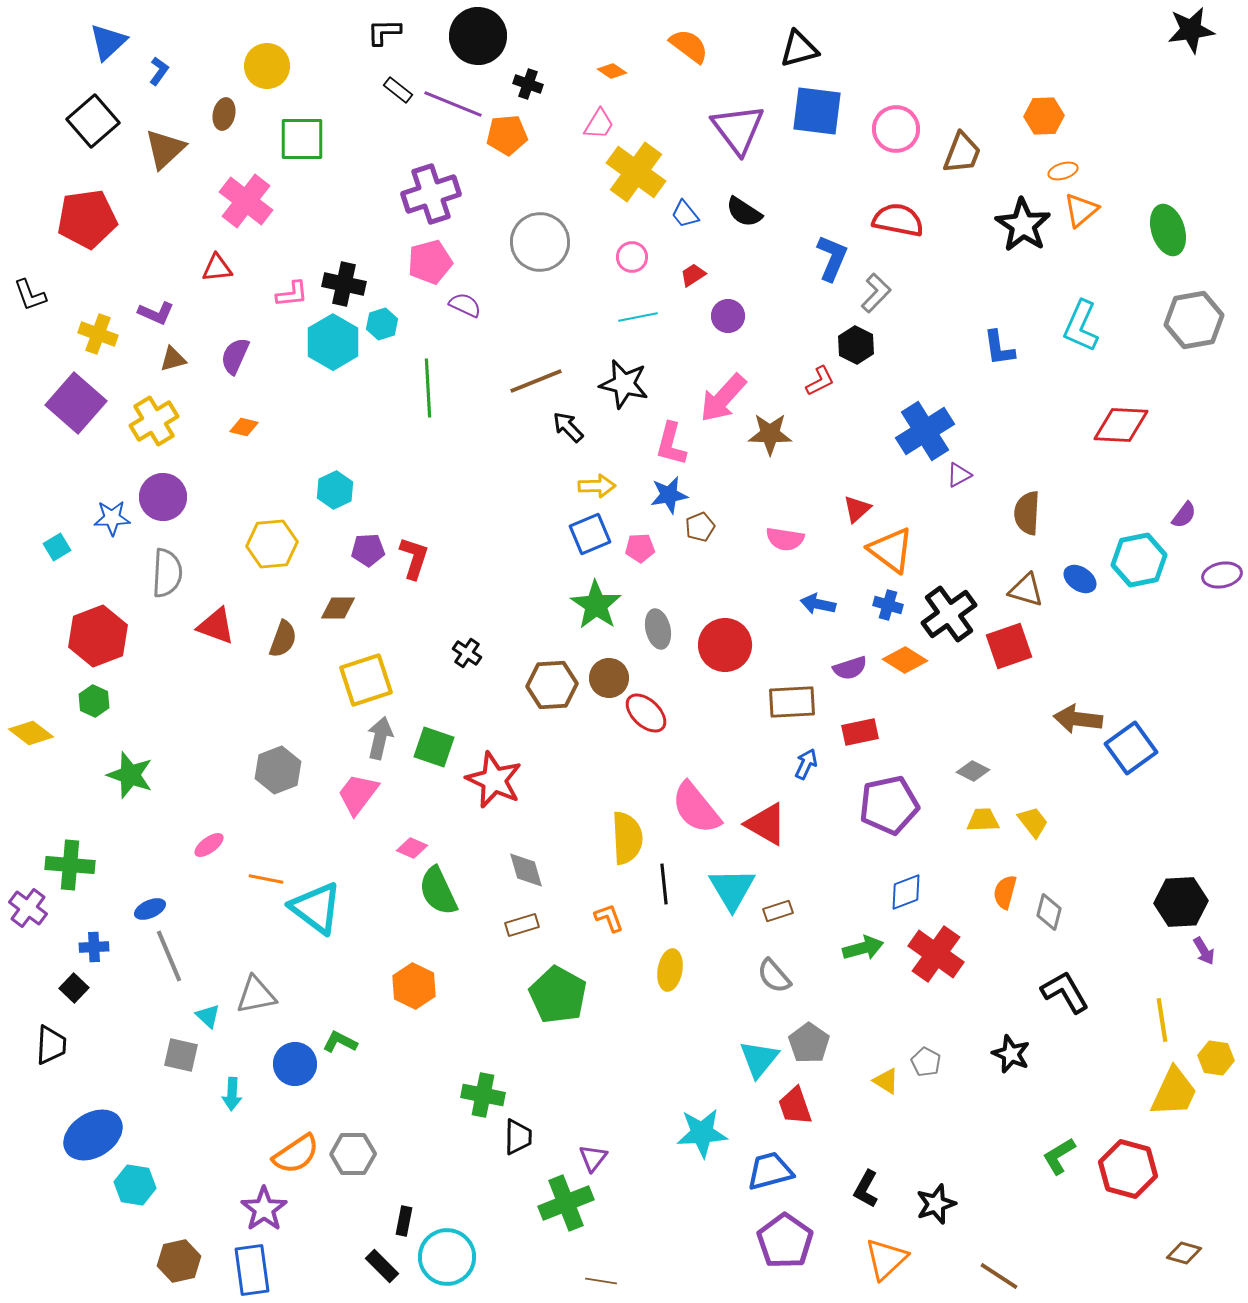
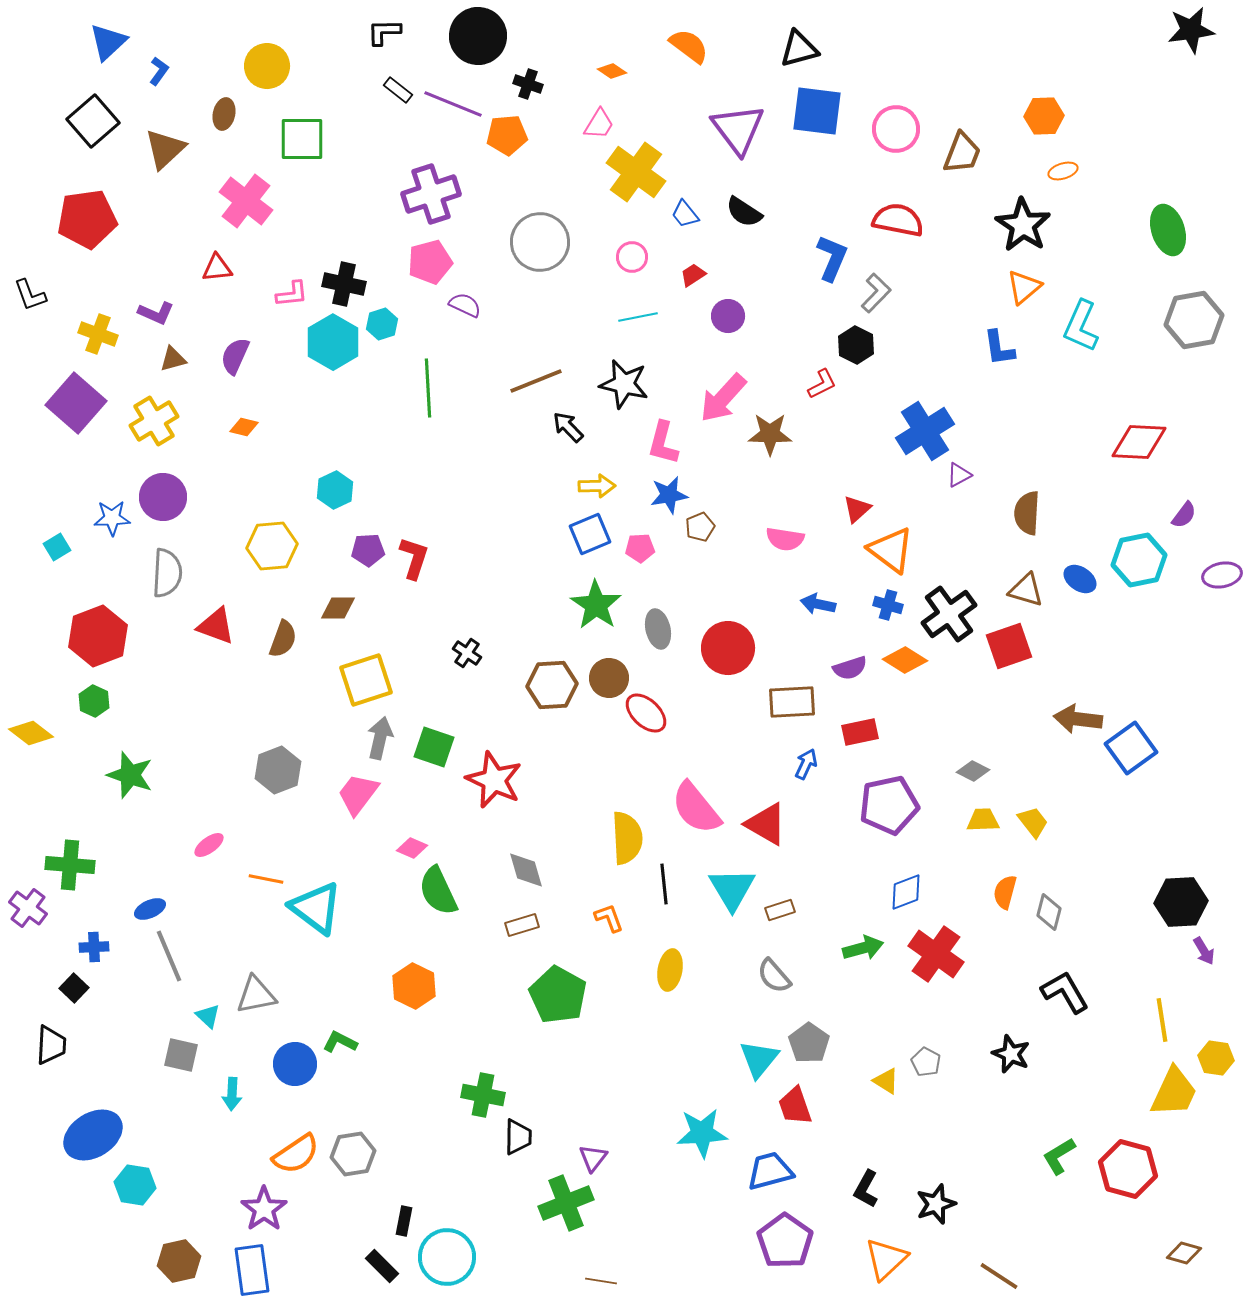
orange triangle at (1081, 210): moved 57 px left, 77 px down
red L-shape at (820, 381): moved 2 px right, 3 px down
red diamond at (1121, 425): moved 18 px right, 17 px down
pink L-shape at (671, 444): moved 8 px left, 1 px up
yellow hexagon at (272, 544): moved 2 px down
red circle at (725, 645): moved 3 px right, 3 px down
brown rectangle at (778, 911): moved 2 px right, 1 px up
gray hexagon at (353, 1154): rotated 9 degrees counterclockwise
